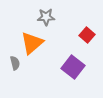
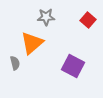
red square: moved 1 px right, 15 px up
purple square: moved 1 px up; rotated 10 degrees counterclockwise
